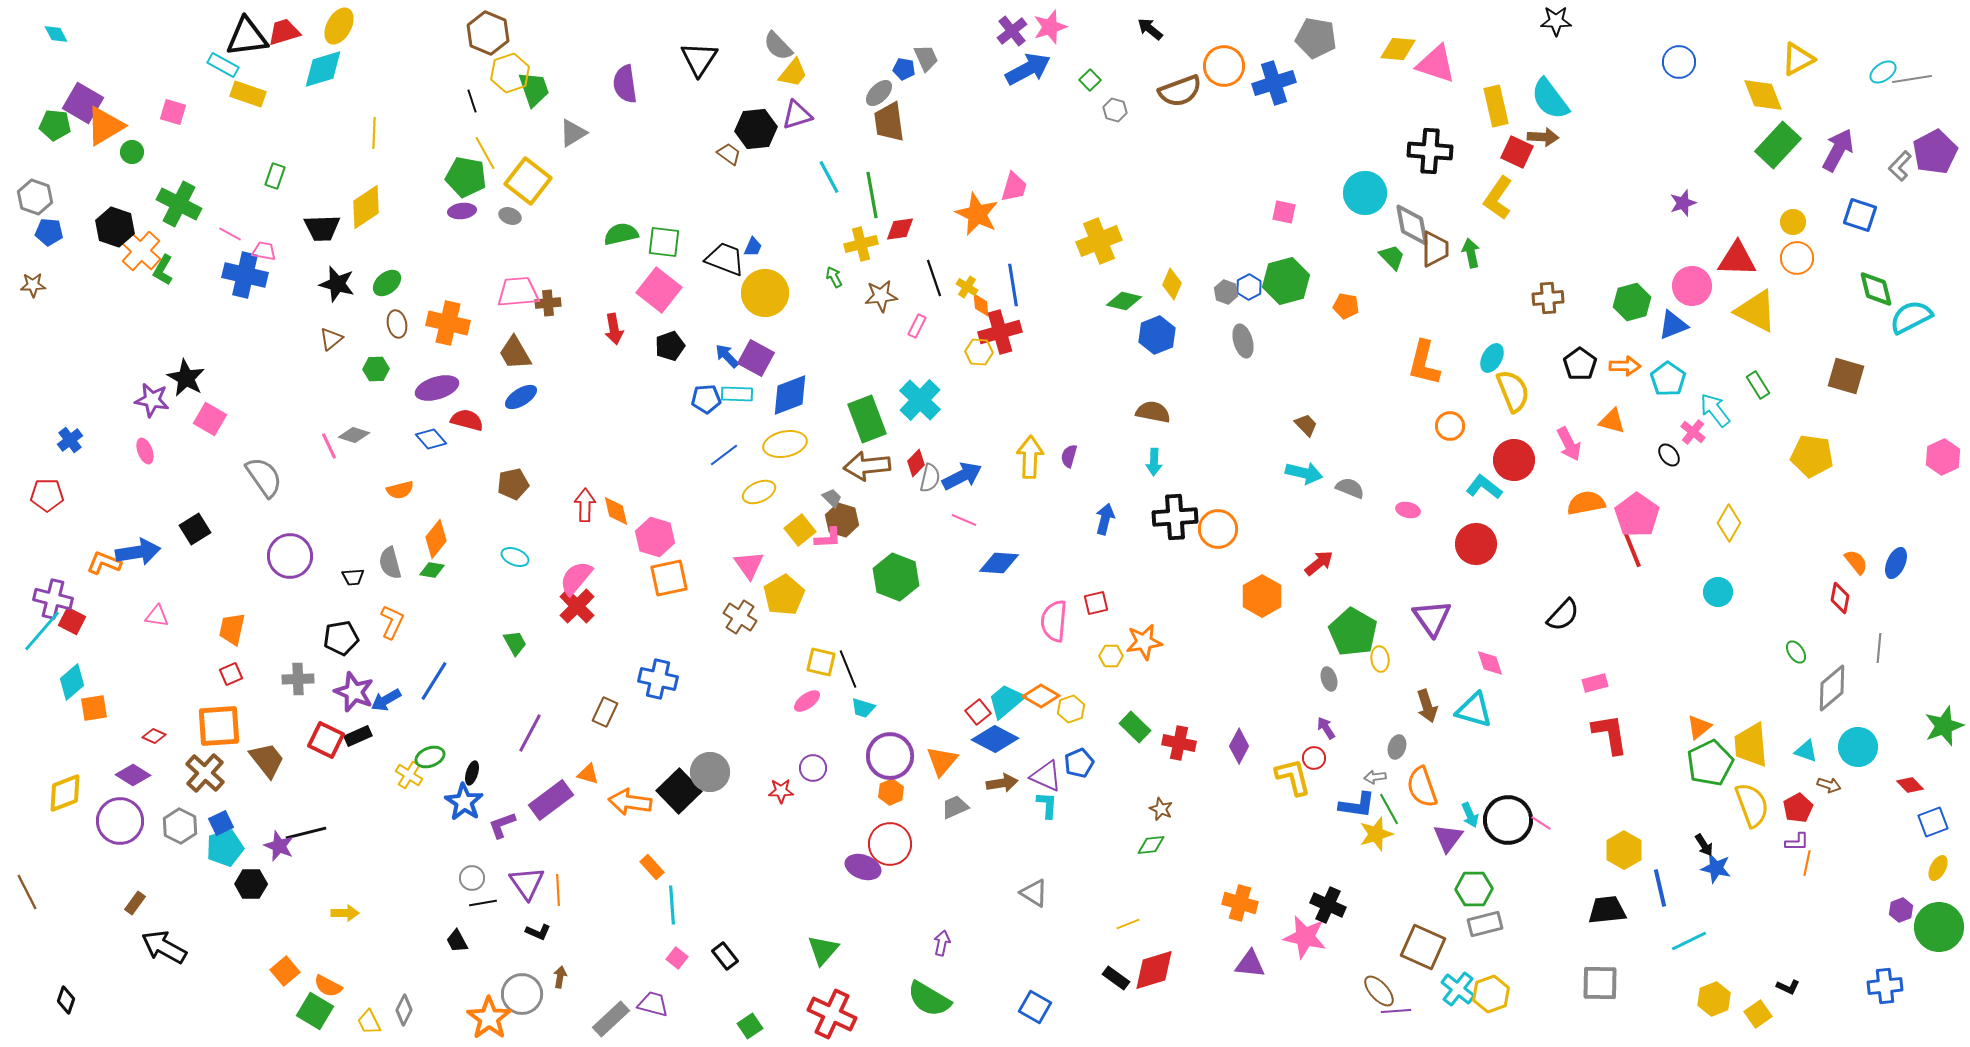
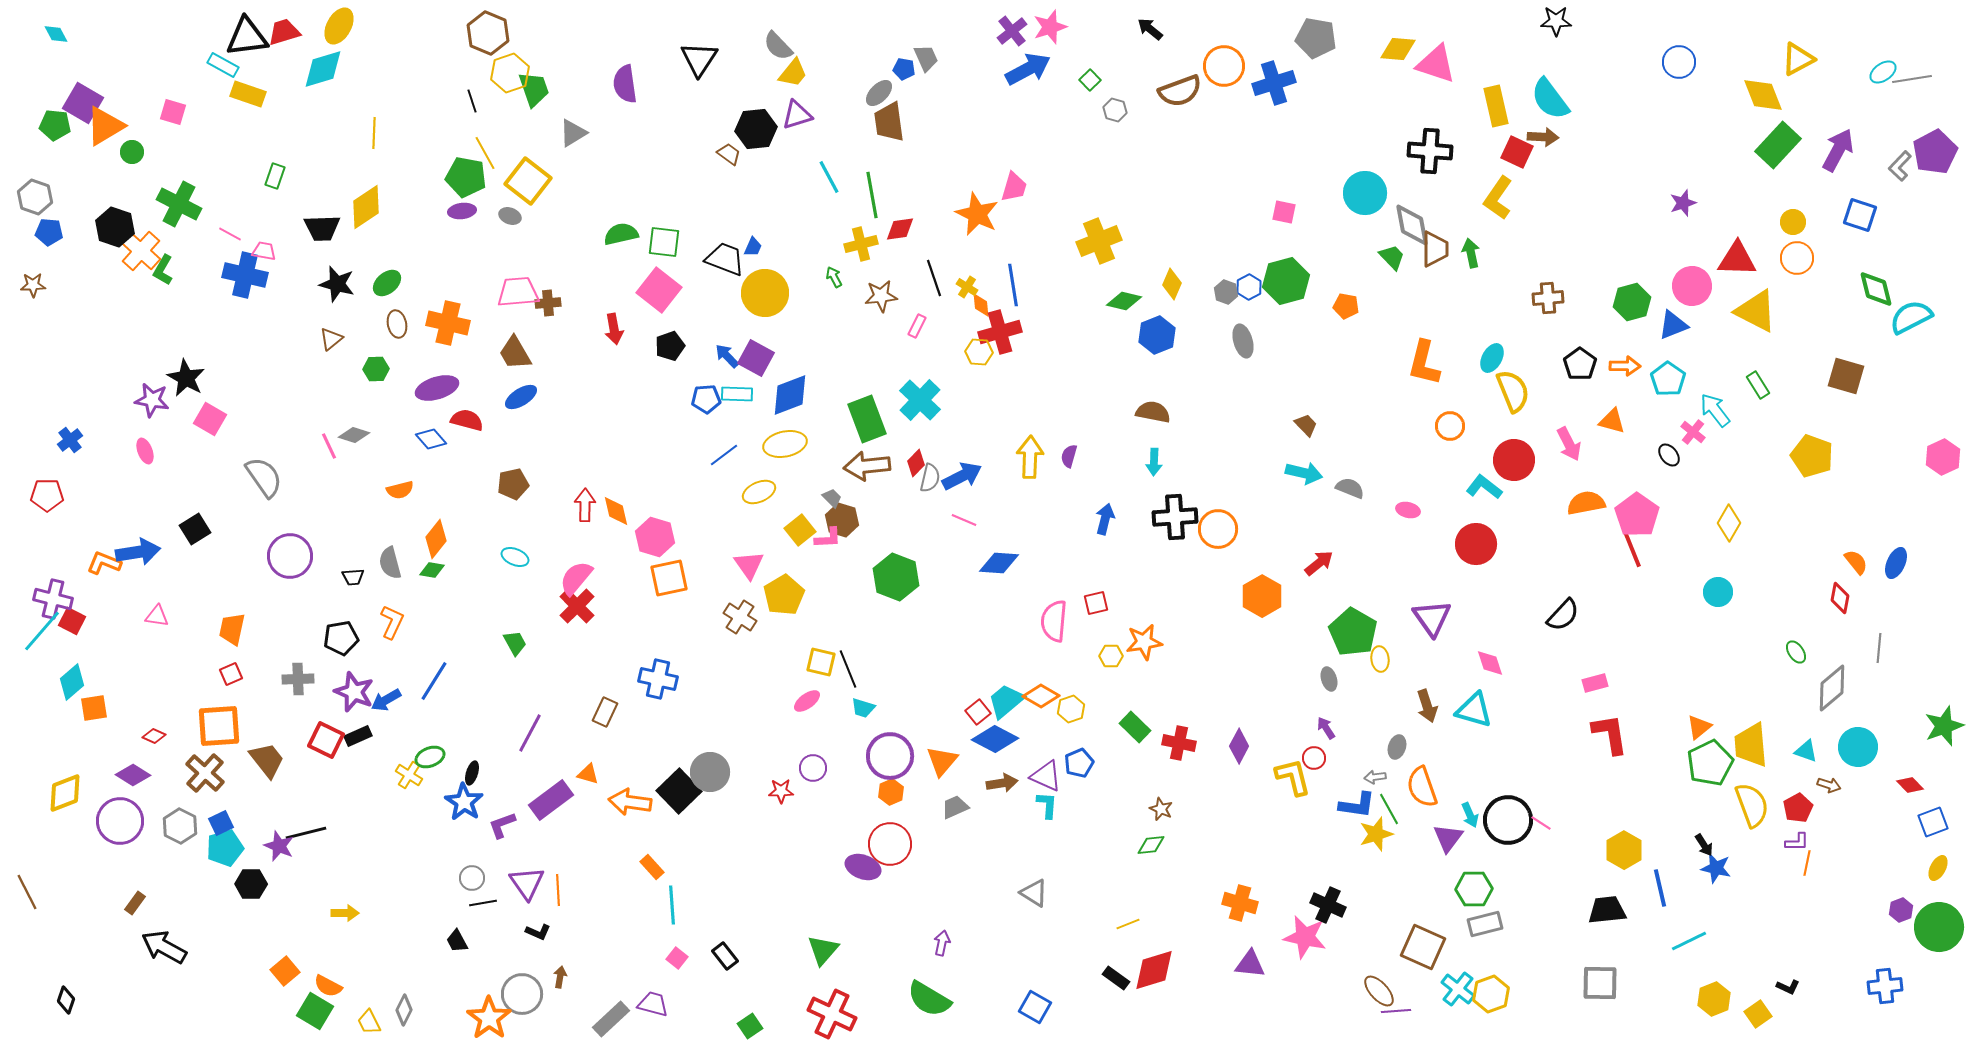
yellow pentagon at (1812, 456): rotated 12 degrees clockwise
